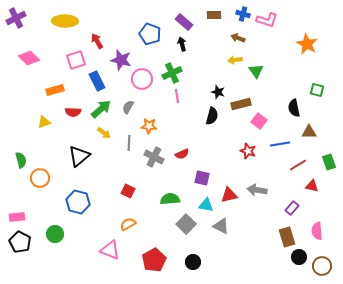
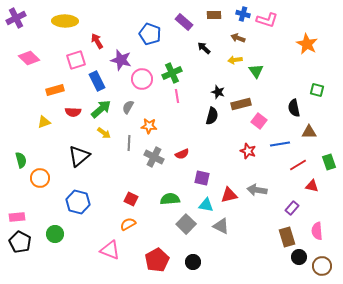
black arrow at (182, 44): moved 22 px right, 4 px down; rotated 32 degrees counterclockwise
red square at (128, 191): moved 3 px right, 8 px down
red pentagon at (154, 260): moved 3 px right
